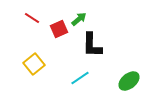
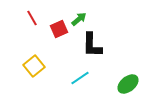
red line: rotated 28 degrees clockwise
yellow square: moved 2 px down
green ellipse: moved 1 px left, 3 px down
